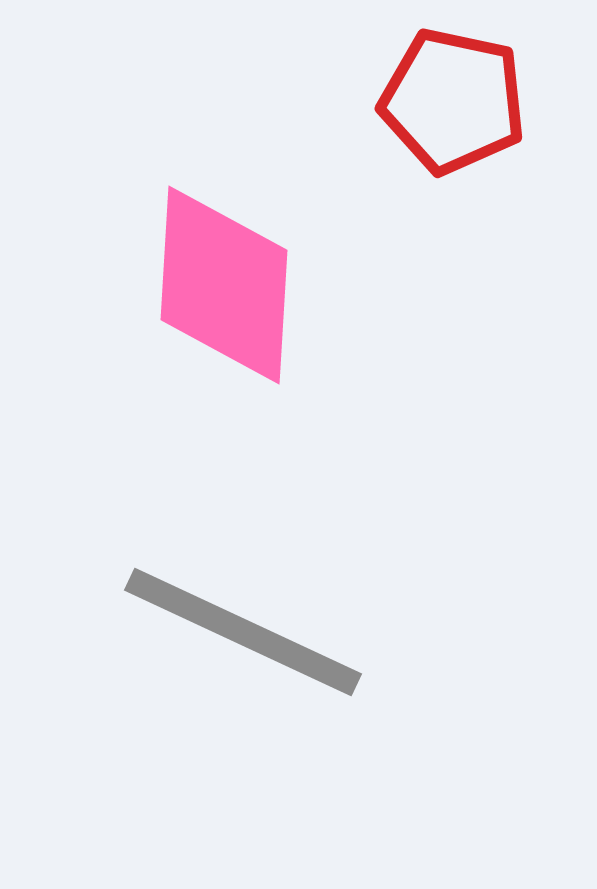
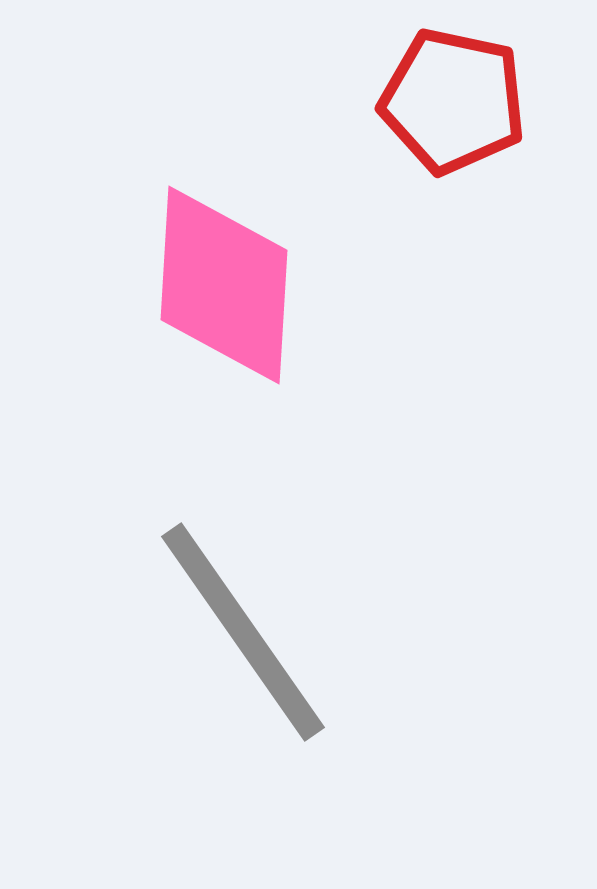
gray line: rotated 30 degrees clockwise
